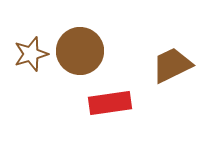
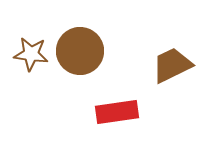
brown star: rotated 24 degrees clockwise
red rectangle: moved 7 px right, 9 px down
